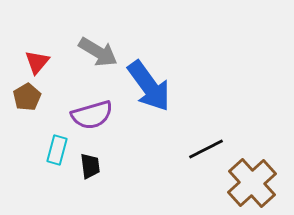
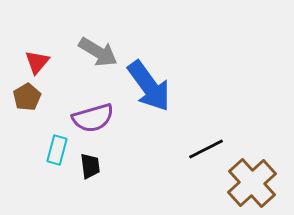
purple semicircle: moved 1 px right, 3 px down
